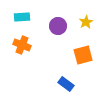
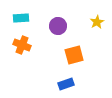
cyan rectangle: moved 1 px left, 1 px down
yellow star: moved 11 px right
orange square: moved 9 px left
blue rectangle: rotated 56 degrees counterclockwise
